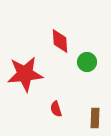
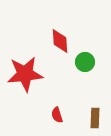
green circle: moved 2 px left
red semicircle: moved 1 px right, 6 px down
